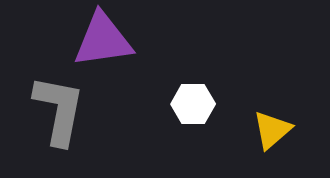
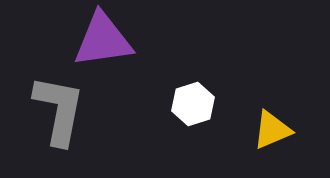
white hexagon: rotated 18 degrees counterclockwise
yellow triangle: rotated 18 degrees clockwise
